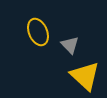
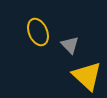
yellow triangle: moved 2 px right
